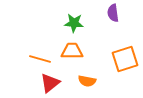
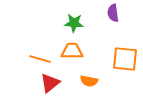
orange square: rotated 24 degrees clockwise
orange semicircle: moved 2 px right
